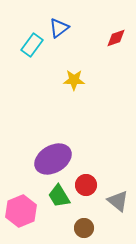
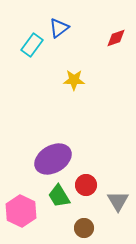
gray triangle: rotated 20 degrees clockwise
pink hexagon: rotated 12 degrees counterclockwise
